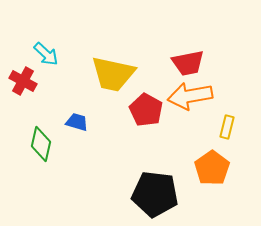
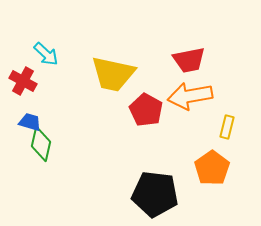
red trapezoid: moved 1 px right, 3 px up
blue trapezoid: moved 47 px left
